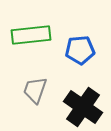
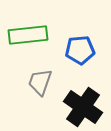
green rectangle: moved 3 px left
gray trapezoid: moved 5 px right, 8 px up
